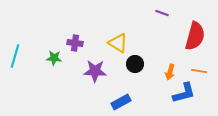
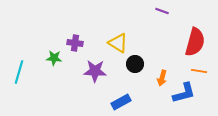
purple line: moved 2 px up
red semicircle: moved 6 px down
cyan line: moved 4 px right, 16 px down
orange arrow: moved 8 px left, 6 px down
